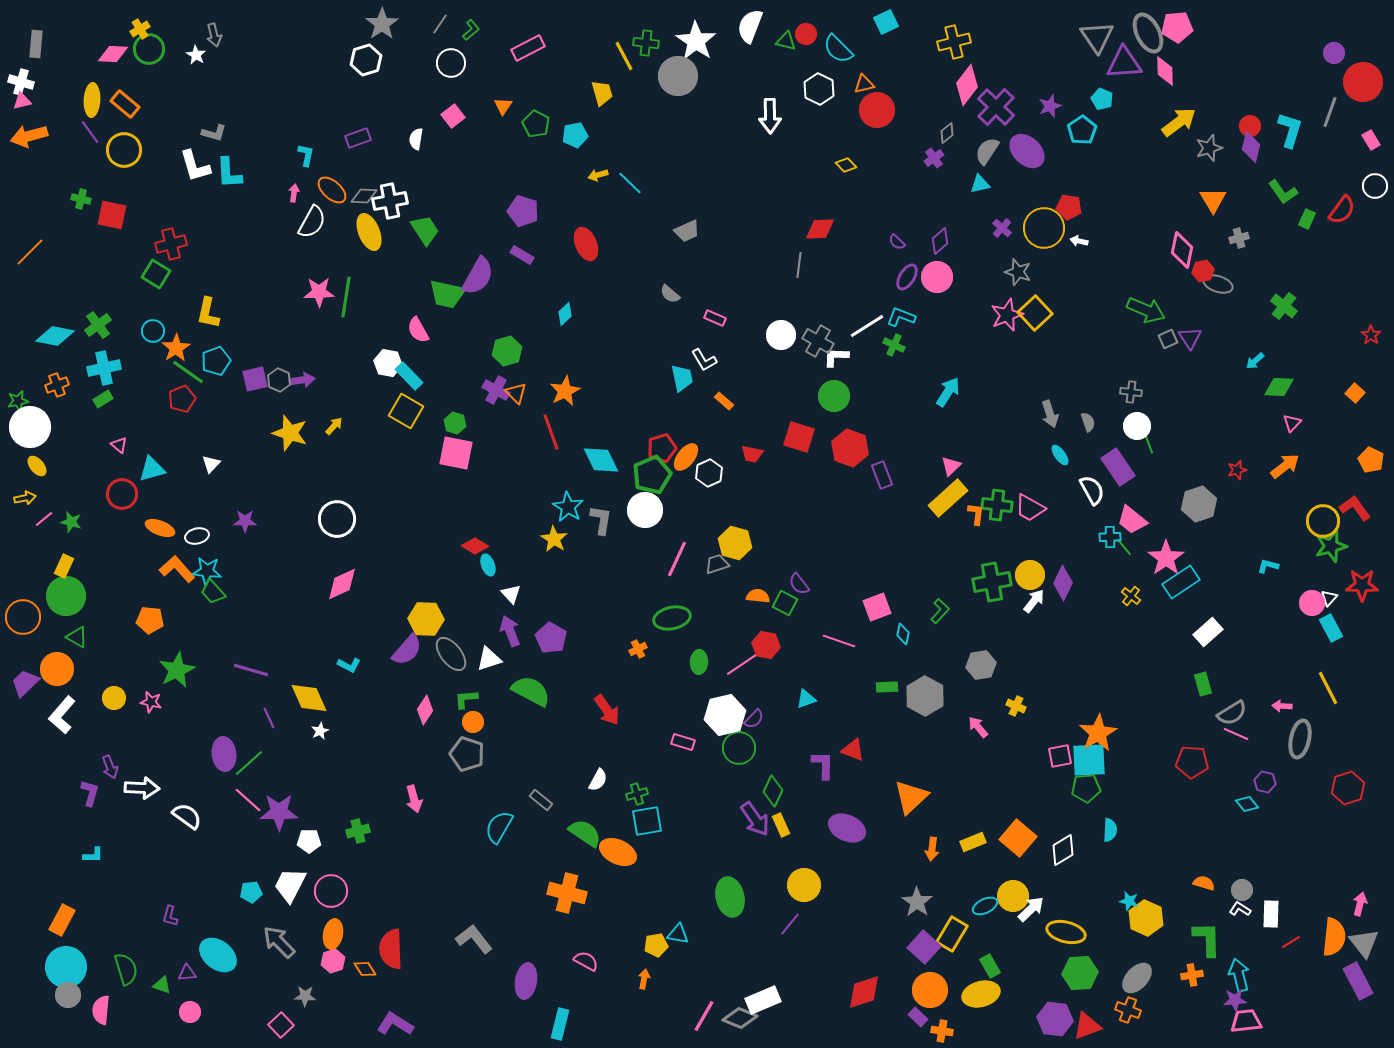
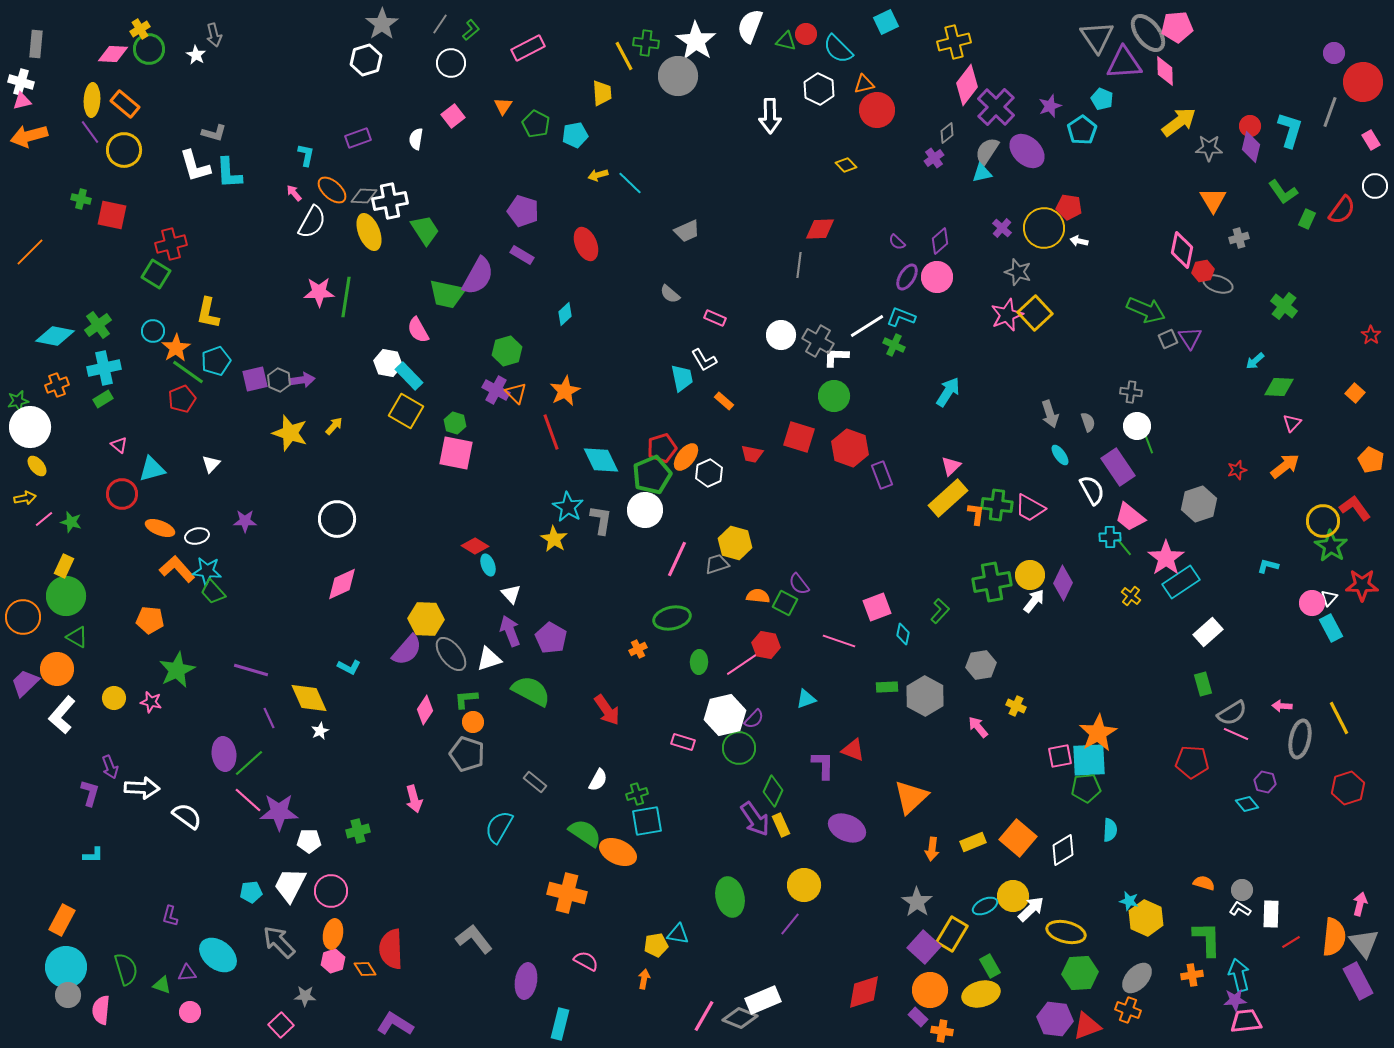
gray ellipse at (1148, 33): rotated 12 degrees counterclockwise
yellow trapezoid at (602, 93): rotated 12 degrees clockwise
gray star at (1209, 148): rotated 20 degrees clockwise
cyan triangle at (980, 184): moved 2 px right, 11 px up
pink arrow at (294, 193): rotated 48 degrees counterclockwise
pink trapezoid at (1132, 520): moved 2 px left, 3 px up
green star at (1331, 546): rotated 24 degrees counterclockwise
cyan L-shape at (349, 665): moved 2 px down
yellow line at (1328, 688): moved 11 px right, 30 px down
gray rectangle at (541, 800): moved 6 px left, 18 px up
